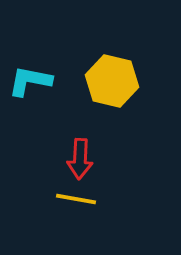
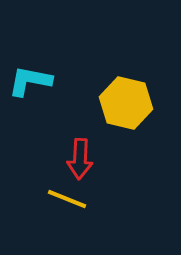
yellow hexagon: moved 14 px right, 22 px down
yellow line: moved 9 px left; rotated 12 degrees clockwise
